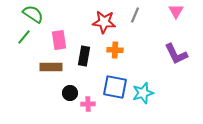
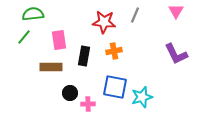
green semicircle: rotated 40 degrees counterclockwise
orange cross: moved 1 px left, 1 px down; rotated 14 degrees counterclockwise
cyan star: moved 1 px left, 4 px down
